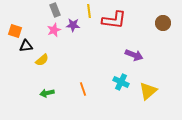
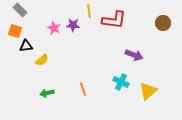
gray rectangle: moved 35 px left; rotated 24 degrees counterclockwise
pink star: moved 2 px up; rotated 24 degrees counterclockwise
